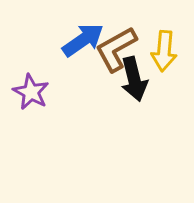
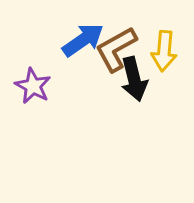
purple star: moved 2 px right, 6 px up
